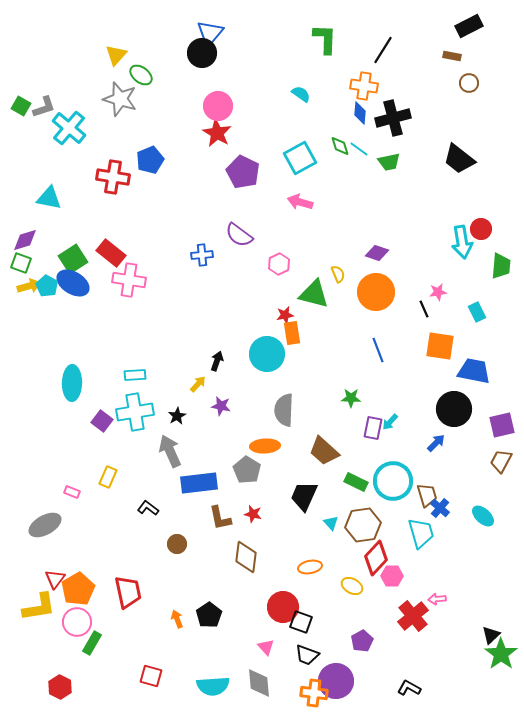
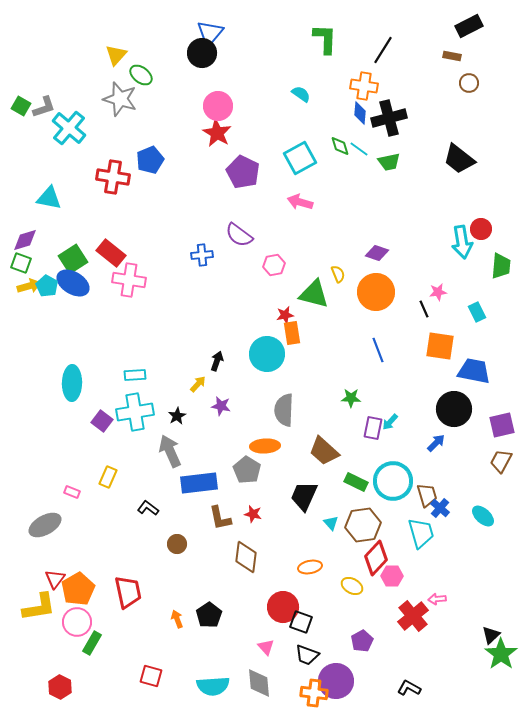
black cross at (393, 118): moved 4 px left
pink hexagon at (279, 264): moved 5 px left, 1 px down; rotated 15 degrees clockwise
